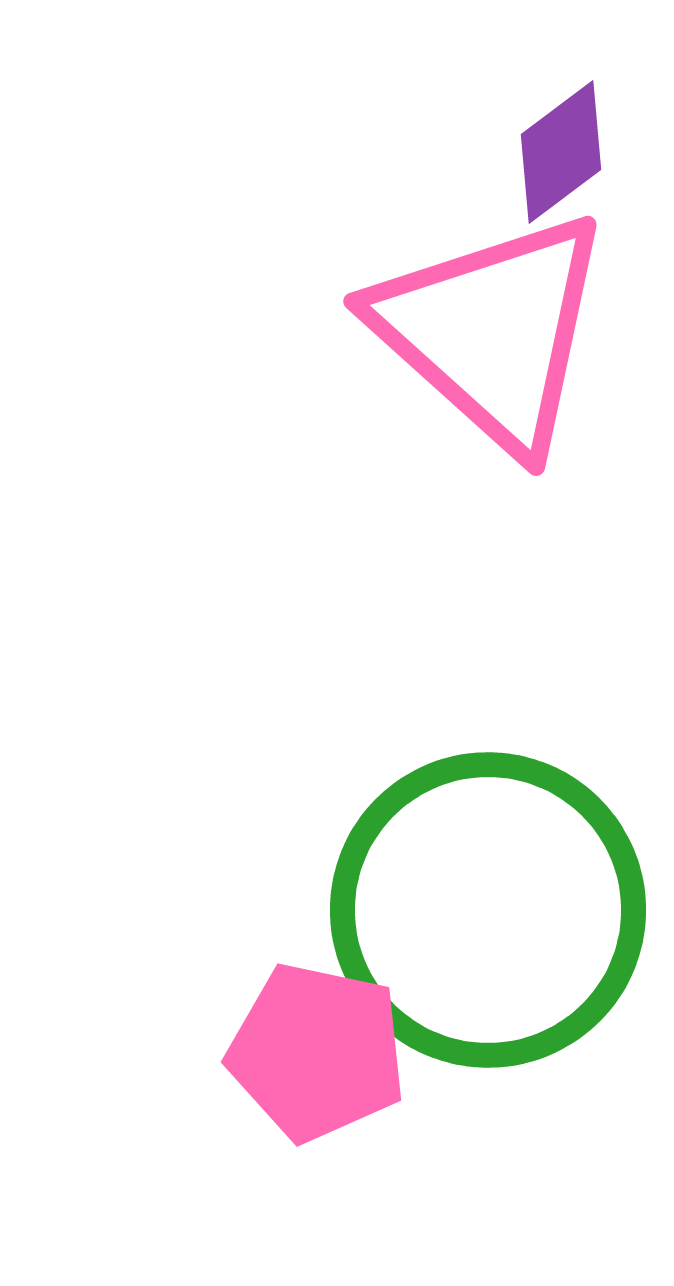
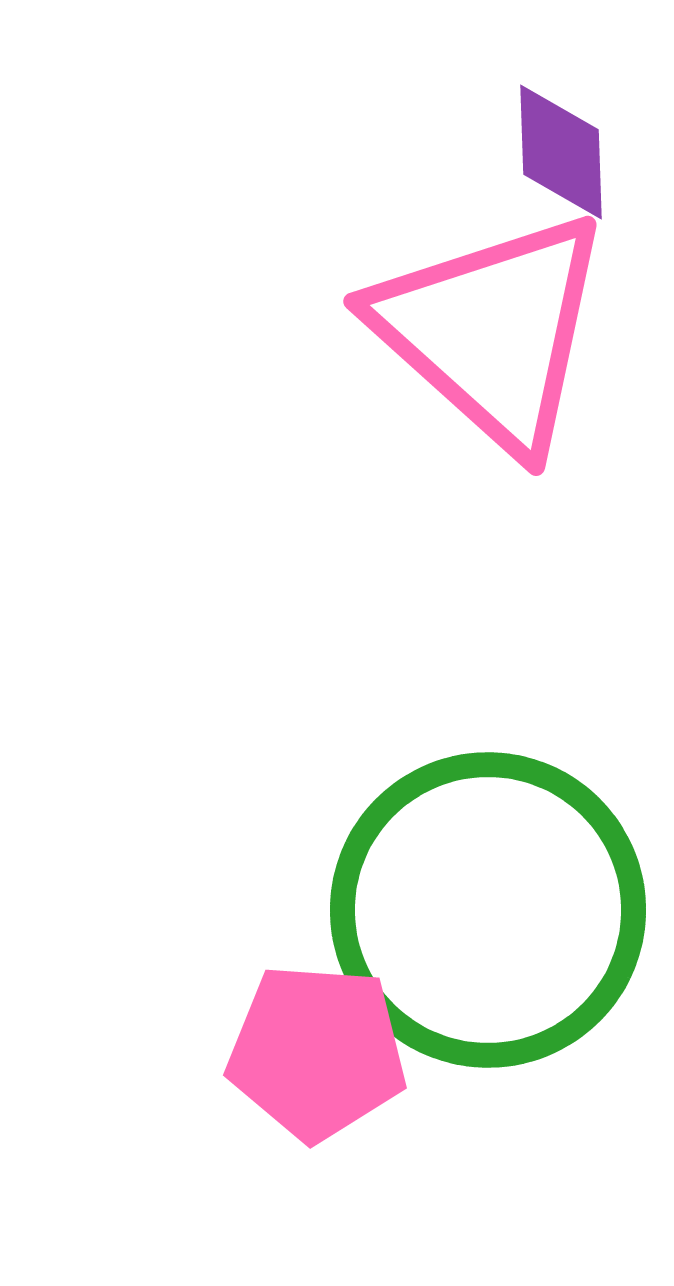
purple diamond: rotated 55 degrees counterclockwise
pink pentagon: rotated 8 degrees counterclockwise
